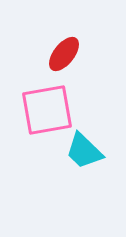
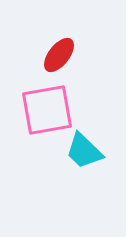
red ellipse: moved 5 px left, 1 px down
